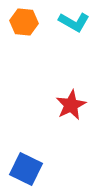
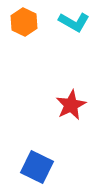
orange hexagon: rotated 20 degrees clockwise
blue square: moved 11 px right, 2 px up
